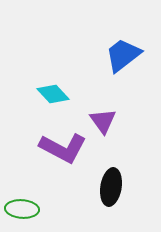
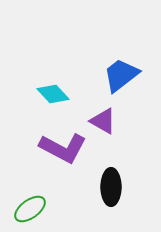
blue trapezoid: moved 2 px left, 20 px down
purple triangle: rotated 24 degrees counterclockwise
black ellipse: rotated 9 degrees counterclockwise
green ellipse: moved 8 px right; rotated 40 degrees counterclockwise
